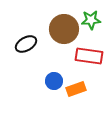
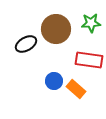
green star: moved 3 px down
brown circle: moved 8 px left
red rectangle: moved 4 px down
orange rectangle: rotated 60 degrees clockwise
